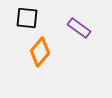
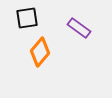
black square: rotated 15 degrees counterclockwise
